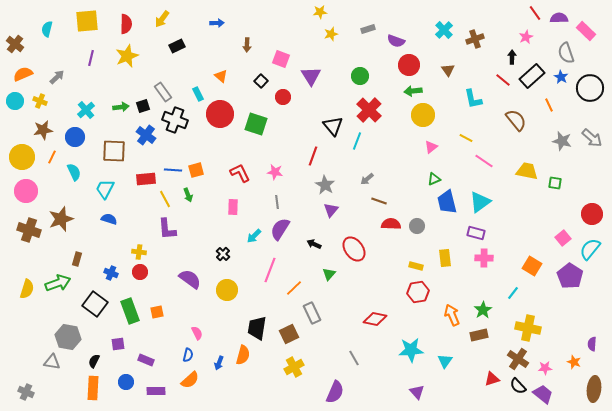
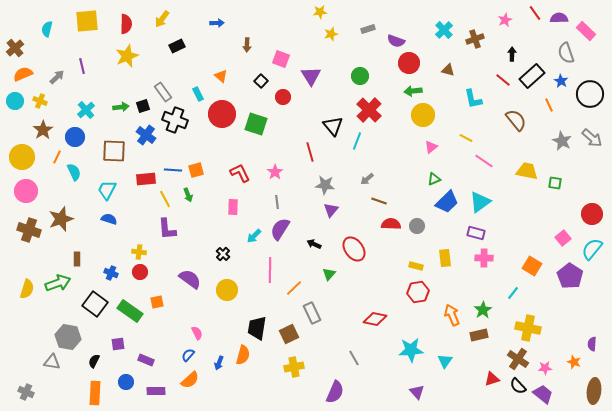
pink star at (526, 37): moved 21 px left, 17 px up
brown cross at (15, 44): moved 4 px down; rotated 12 degrees clockwise
black arrow at (512, 57): moved 3 px up
purple line at (91, 58): moved 9 px left, 8 px down; rotated 28 degrees counterclockwise
red circle at (409, 65): moved 2 px up
brown triangle at (448, 70): rotated 40 degrees counterclockwise
blue star at (561, 77): moved 4 px down
black circle at (590, 88): moved 6 px down
red circle at (220, 114): moved 2 px right
brown star at (43, 130): rotated 24 degrees counterclockwise
gray star at (562, 141): rotated 12 degrees clockwise
red line at (313, 156): moved 3 px left, 4 px up; rotated 36 degrees counterclockwise
orange line at (52, 157): moved 5 px right
pink star at (275, 172): rotated 28 degrees clockwise
gray star at (325, 185): rotated 24 degrees counterclockwise
cyan trapezoid at (105, 189): moved 2 px right, 1 px down
blue trapezoid at (447, 202): rotated 120 degrees counterclockwise
cyan semicircle at (590, 249): moved 2 px right
brown rectangle at (77, 259): rotated 16 degrees counterclockwise
pink line at (270, 270): rotated 20 degrees counterclockwise
green rectangle at (130, 311): rotated 35 degrees counterclockwise
orange square at (157, 312): moved 10 px up
blue semicircle at (188, 355): rotated 152 degrees counterclockwise
yellow cross at (294, 367): rotated 18 degrees clockwise
orange rectangle at (93, 388): moved 2 px right, 5 px down
brown ellipse at (594, 389): moved 2 px down
